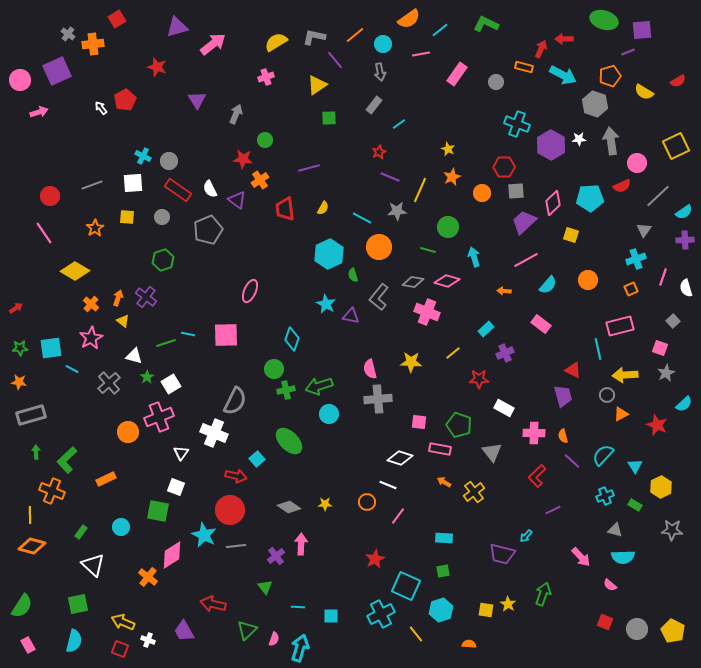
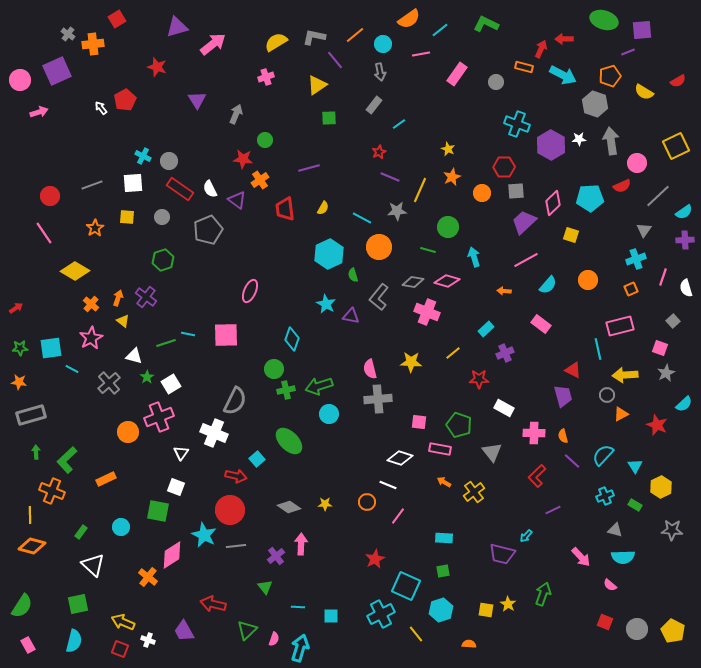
red rectangle at (178, 190): moved 2 px right, 1 px up
